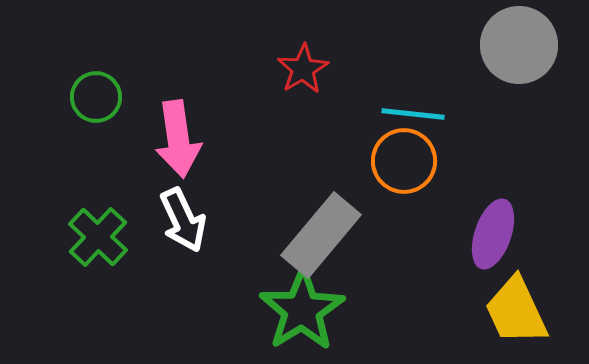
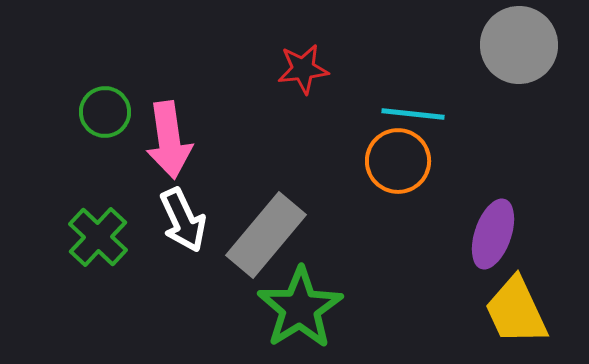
red star: rotated 24 degrees clockwise
green circle: moved 9 px right, 15 px down
pink arrow: moved 9 px left, 1 px down
orange circle: moved 6 px left
gray rectangle: moved 55 px left
green star: moved 2 px left, 2 px up
